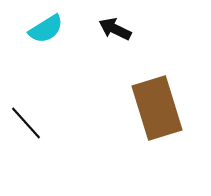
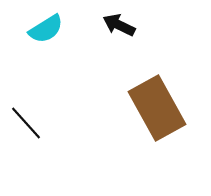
black arrow: moved 4 px right, 4 px up
brown rectangle: rotated 12 degrees counterclockwise
